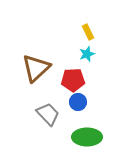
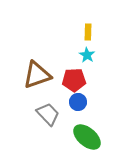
yellow rectangle: rotated 28 degrees clockwise
cyan star: moved 1 px down; rotated 21 degrees counterclockwise
brown triangle: moved 1 px right, 7 px down; rotated 24 degrees clockwise
red pentagon: moved 1 px right
green ellipse: rotated 40 degrees clockwise
